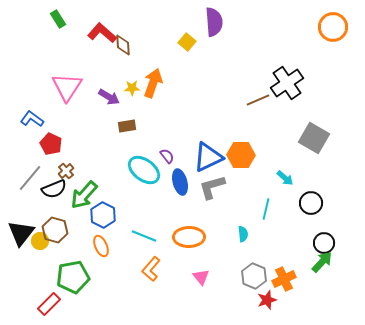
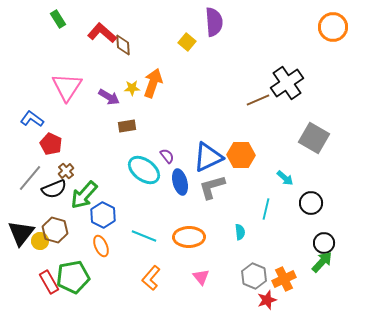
cyan semicircle at (243, 234): moved 3 px left, 2 px up
orange L-shape at (151, 269): moved 9 px down
red rectangle at (49, 304): moved 22 px up; rotated 75 degrees counterclockwise
